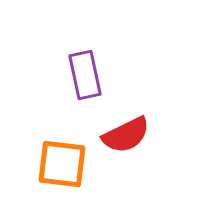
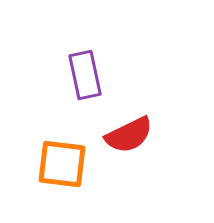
red semicircle: moved 3 px right
